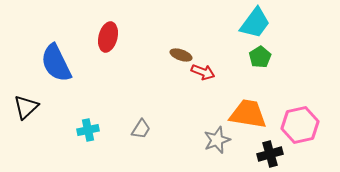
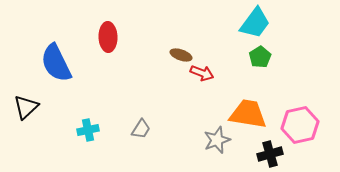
red ellipse: rotated 16 degrees counterclockwise
red arrow: moved 1 px left, 1 px down
